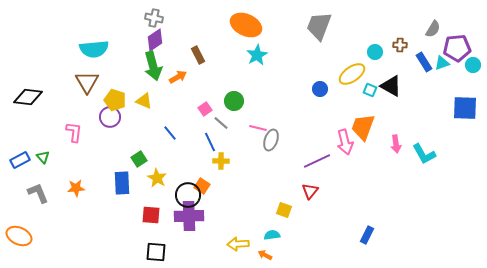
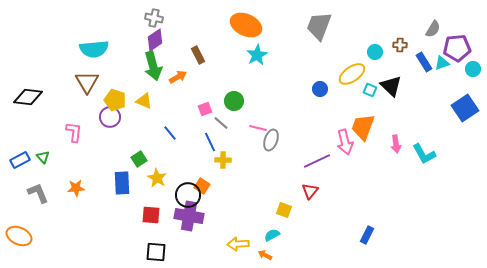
cyan circle at (473, 65): moved 4 px down
black triangle at (391, 86): rotated 15 degrees clockwise
blue square at (465, 108): rotated 36 degrees counterclockwise
pink square at (205, 109): rotated 16 degrees clockwise
yellow cross at (221, 161): moved 2 px right, 1 px up
purple cross at (189, 216): rotated 12 degrees clockwise
cyan semicircle at (272, 235): rotated 21 degrees counterclockwise
